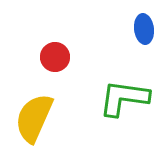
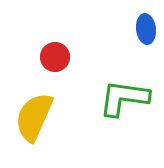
blue ellipse: moved 2 px right
yellow semicircle: moved 1 px up
